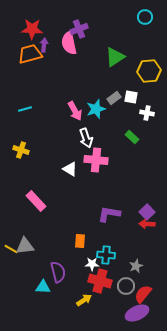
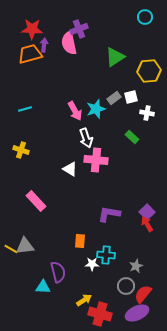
white square: rotated 24 degrees counterclockwise
red arrow: rotated 56 degrees clockwise
red cross: moved 33 px down
